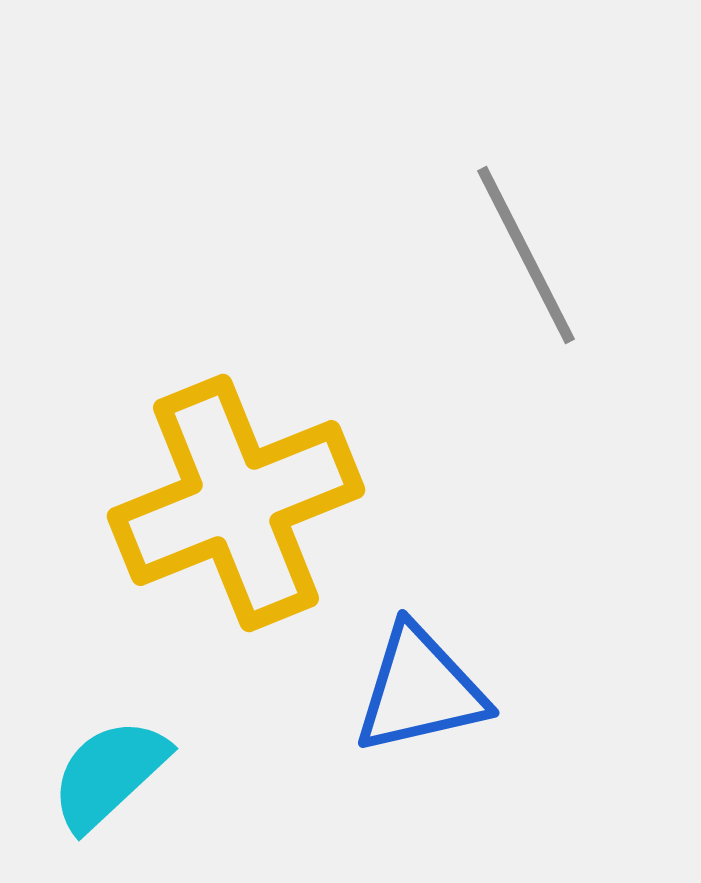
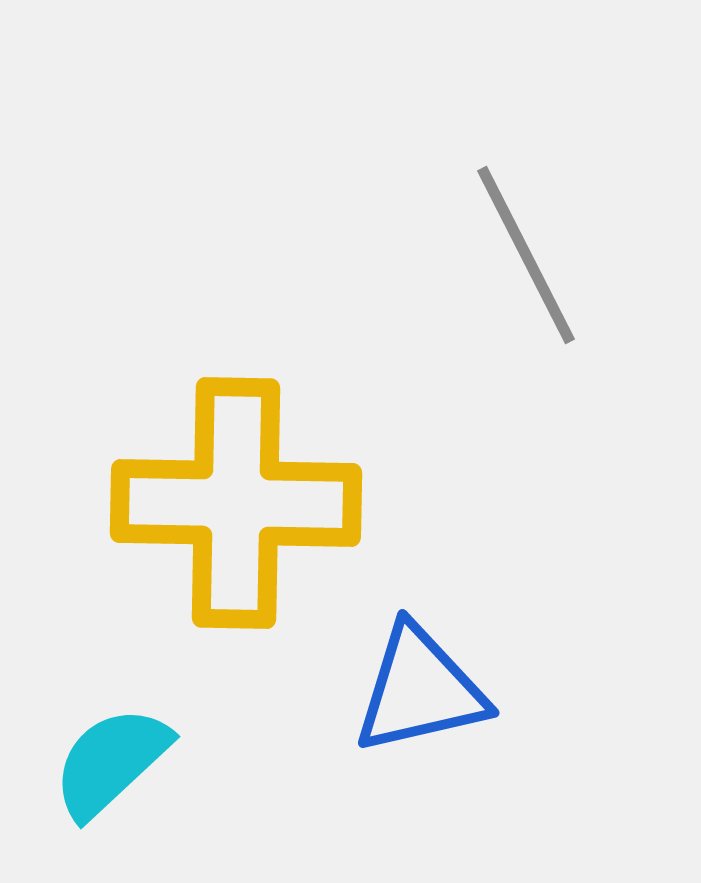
yellow cross: rotated 23 degrees clockwise
cyan semicircle: moved 2 px right, 12 px up
